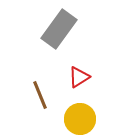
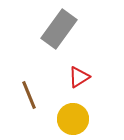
brown line: moved 11 px left
yellow circle: moved 7 px left
